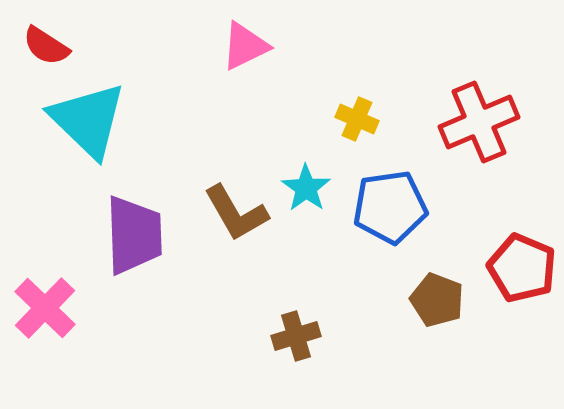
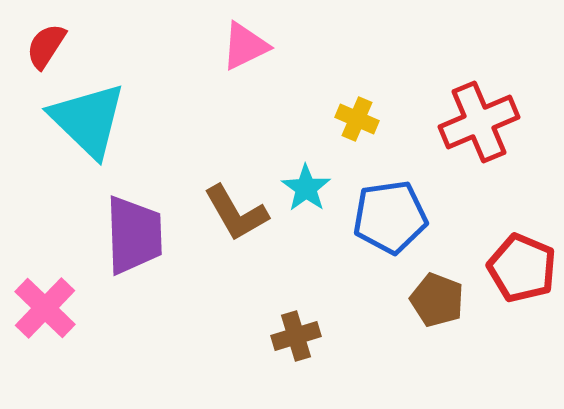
red semicircle: rotated 90 degrees clockwise
blue pentagon: moved 10 px down
